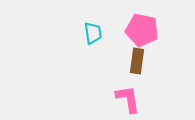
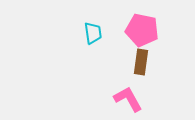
brown rectangle: moved 4 px right, 1 px down
pink L-shape: rotated 20 degrees counterclockwise
